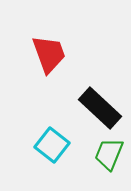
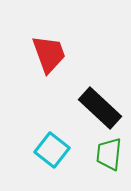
cyan square: moved 5 px down
green trapezoid: rotated 16 degrees counterclockwise
